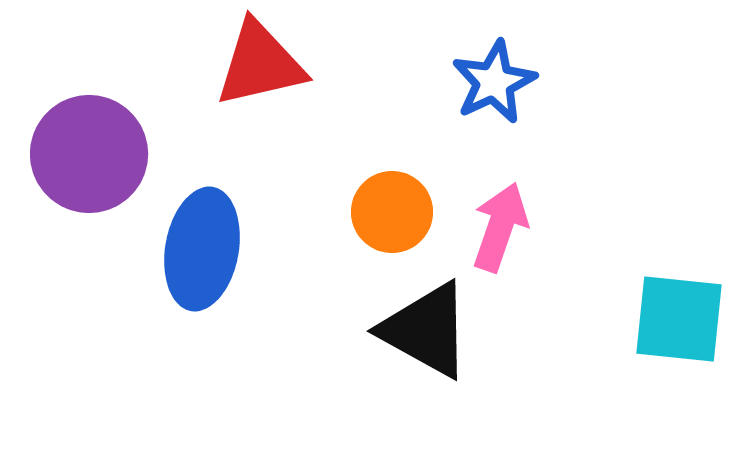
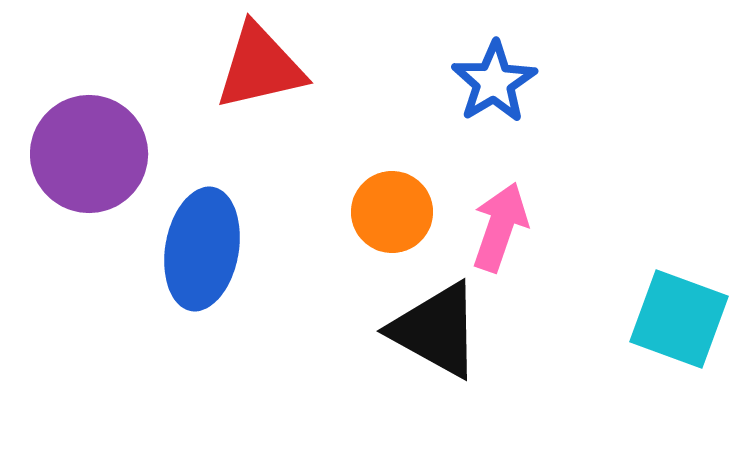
red triangle: moved 3 px down
blue star: rotated 6 degrees counterclockwise
cyan square: rotated 14 degrees clockwise
black triangle: moved 10 px right
